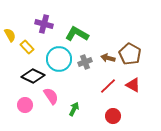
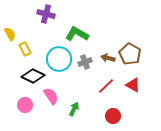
purple cross: moved 2 px right, 10 px up
yellow semicircle: moved 1 px up
yellow rectangle: moved 2 px left, 2 px down; rotated 16 degrees clockwise
red line: moved 2 px left
